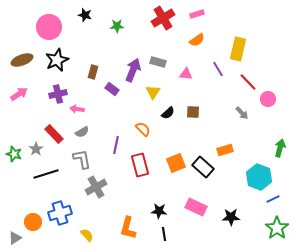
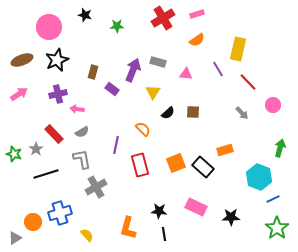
pink circle at (268, 99): moved 5 px right, 6 px down
